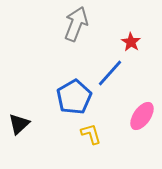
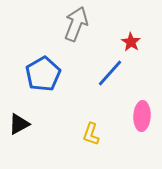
blue pentagon: moved 31 px left, 23 px up
pink ellipse: rotated 32 degrees counterclockwise
black triangle: rotated 15 degrees clockwise
yellow L-shape: rotated 145 degrees counterclockwise
